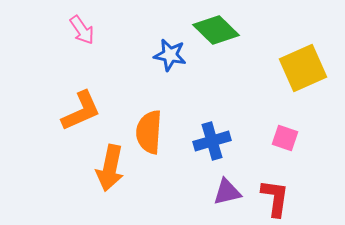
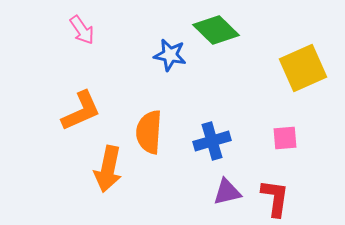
pink square: rotated 24 degrees counterclockwise
orange arrow: moved 2 px left, 1 px down
